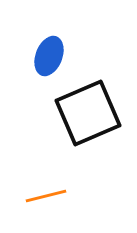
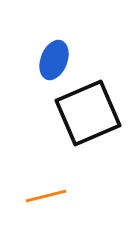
blue ellipse: moved 5 px right, 4 px down
